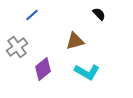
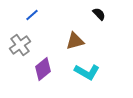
gray cross: moved 3 px right, 2 px up
